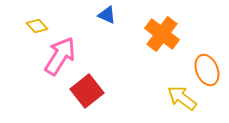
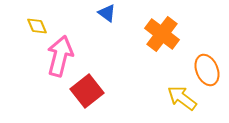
blue triangle: moved 2 px up; rotated 12 degrees clockwise
yellow diamond: rotated 20 degrees clockwise
pink arrow: rotated 18 degrees counterclockwise
